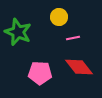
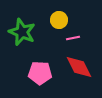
yellow circle: moved 3 px down
green star: moved 4 px right
red diamond: rotated 12 degrees clockwise
